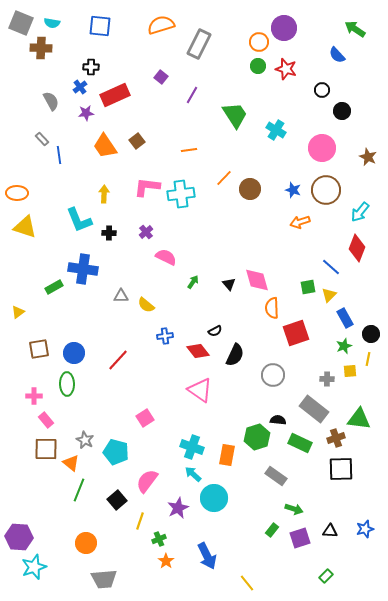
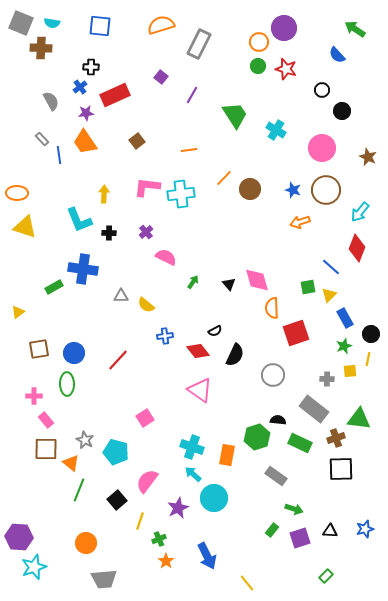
orange trapezoid at (105, 146): moved 20 px left, 4 px up
